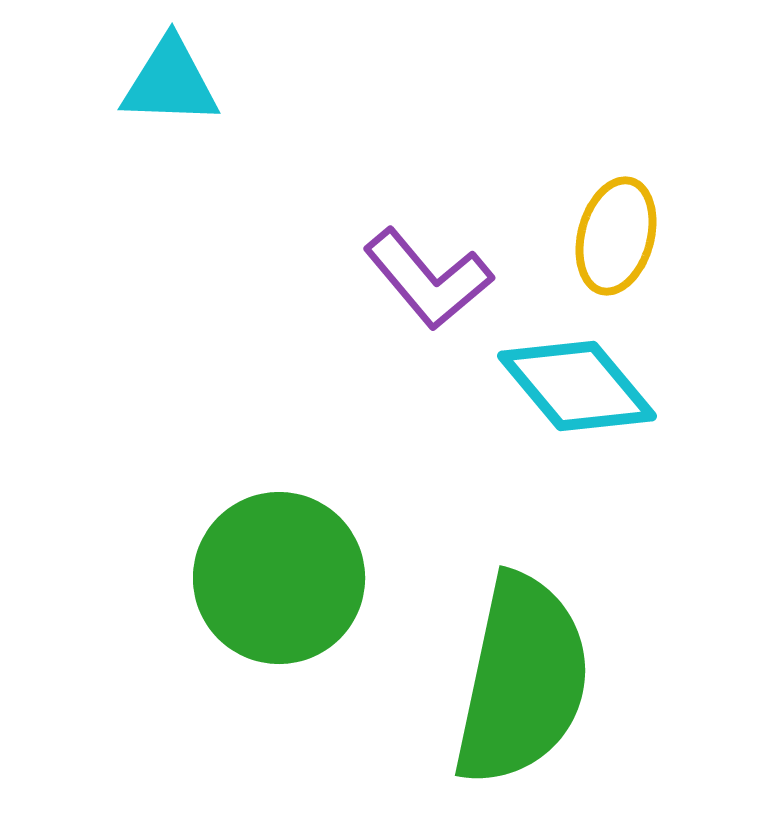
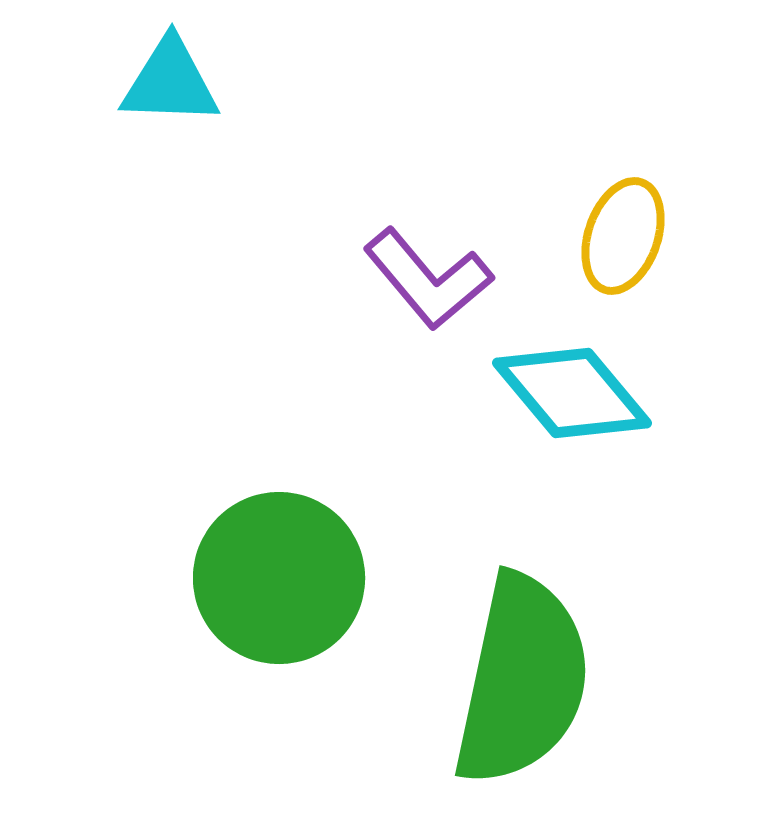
yellow ellipse: moved 7 px right; rotated 4 degrees clockwise
cyan diamond: moved 5 px left, 7 px down
